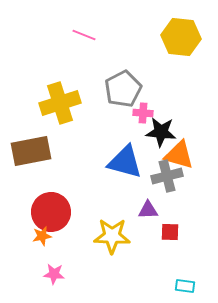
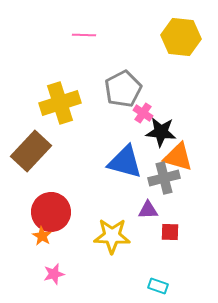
pink line: rotated 20 degrees counterclockwise
pink cross: rotated 30 degrees clockwise
brown rectangle: rotated 36 degrees counterclockwise
orange triangle: moved 1 px left, 2 px down
gray cross: moved 3 px left, 2 px down
orange star: rotated 30 degrees counterclockwise
pink star: rotated 20 degrees counterclockwise
cyan rectangle: moved 27 px left; rotated 12 degrees clockwise
